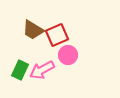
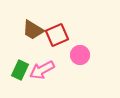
pink circle: moved 12 px right
